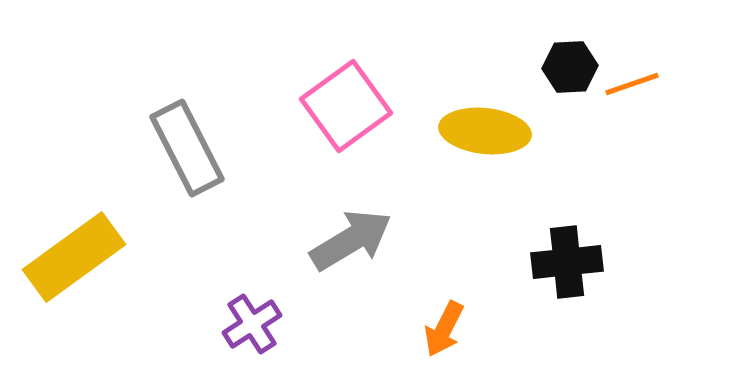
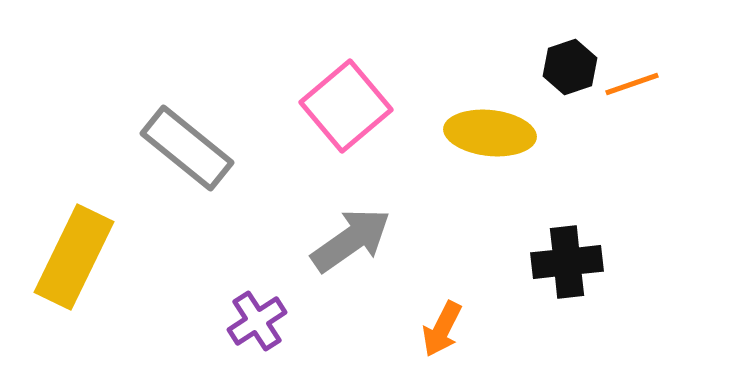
black hexagon: rotated 16 degrees counterclockwise
pink square: rotated 4 degrees counterclockwise
yellow ellipse: moved 5 px right, 2 px down
gray rectangle: rotated 24 degrees counterclockwise
gray arrow: rotated 4 degrees counterclockwise
yellow rectangle: rotated 28 degrees counterclockwise
purple cross: moved 5 px right, 3 px up
orange arrow: moved 2 px left
